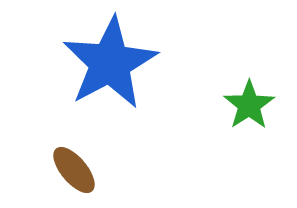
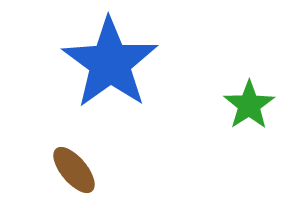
blue star: rotated 8 degrees counterclockwise
